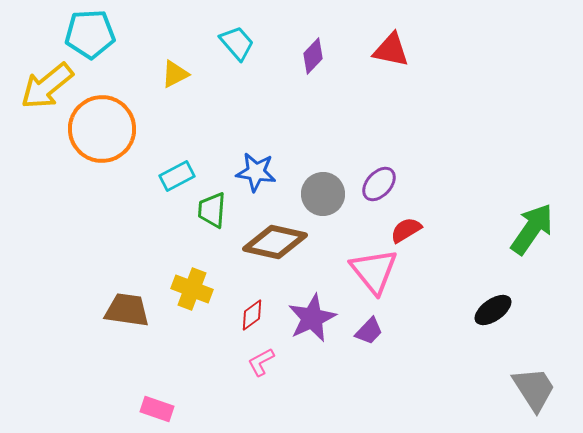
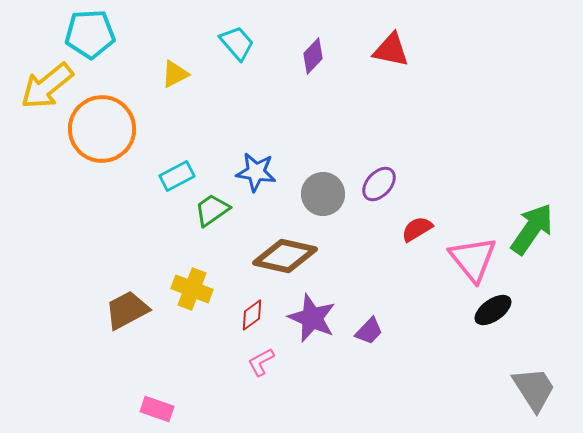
green trapezoid: rotated 51 degrees clockwise
red semicircle: moved 11 px right, 1 px up
brown diamond: moved 10 px right, 14 px down
pink triangle: moved 99 px right, 12 px up
brown trapezoid: rotated 36 degrees counterclockwise
purple star: rotated 24 degrees counterclockwise
